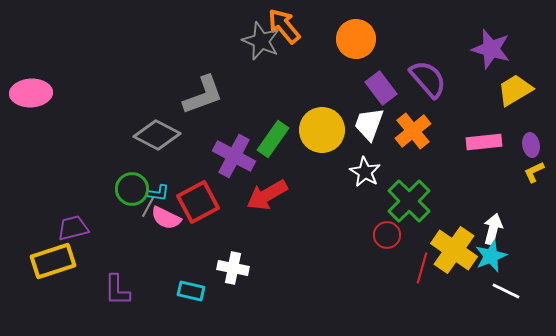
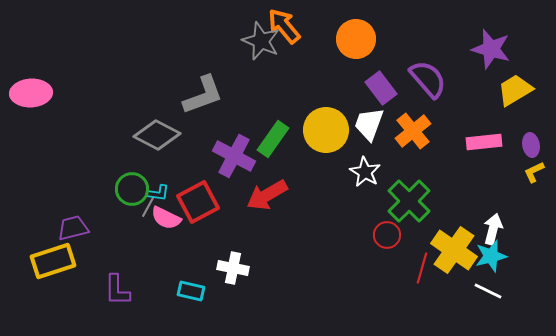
yellow circle: moved 4 px right
cyan star: rotated 8 degrees clockwise
white line: moved 18 px left
